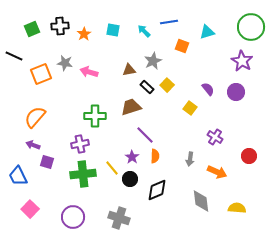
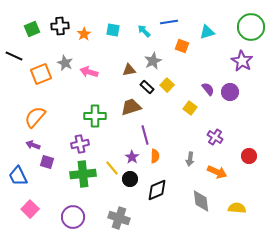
gray star at (65, 63): rotated 14 degrees clockwise
purple circle at (236, 92): moved 6 px left
purple line at (145, 135): rotated 30 degrees clockwise
